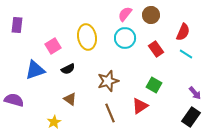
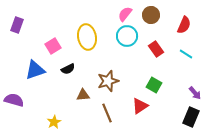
purple rectangle: rotated 14 degrees clockwise
red semicircle: moved 1 px right, 7 px up
cyan circle: moved 2 px right, 2 px up
brown triangle: moved 13 px right, 4 px up; rotated 40 degrees counterclockwise
brown line: moved 3 px left
black rectangle: rotated 12 degrees counterclockwise
